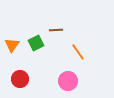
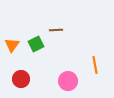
green square: moved 1 px down
orange line: moved 17 px right, 13 px down; rotated 24 degrees clockwise
red circle: moved 1 px right
